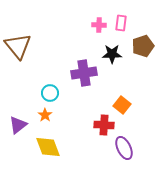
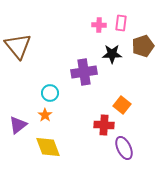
purple cross: moved 1 px up
